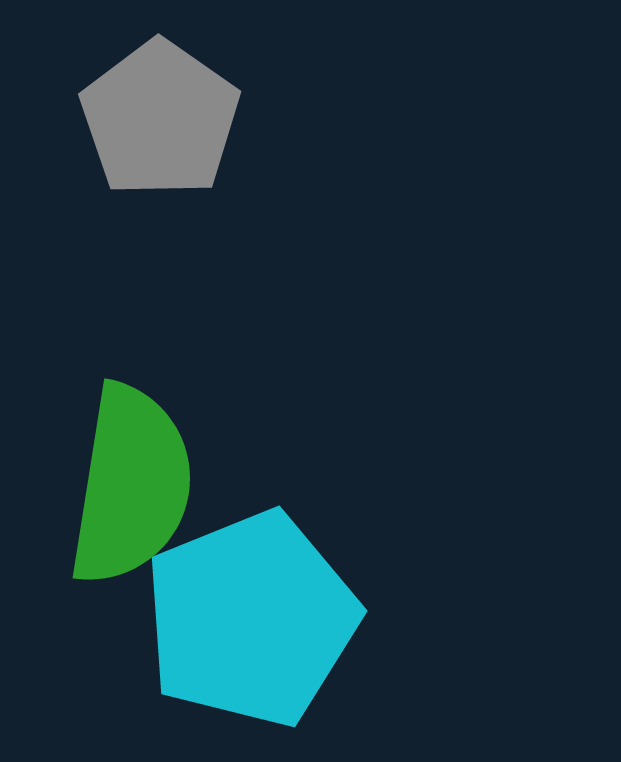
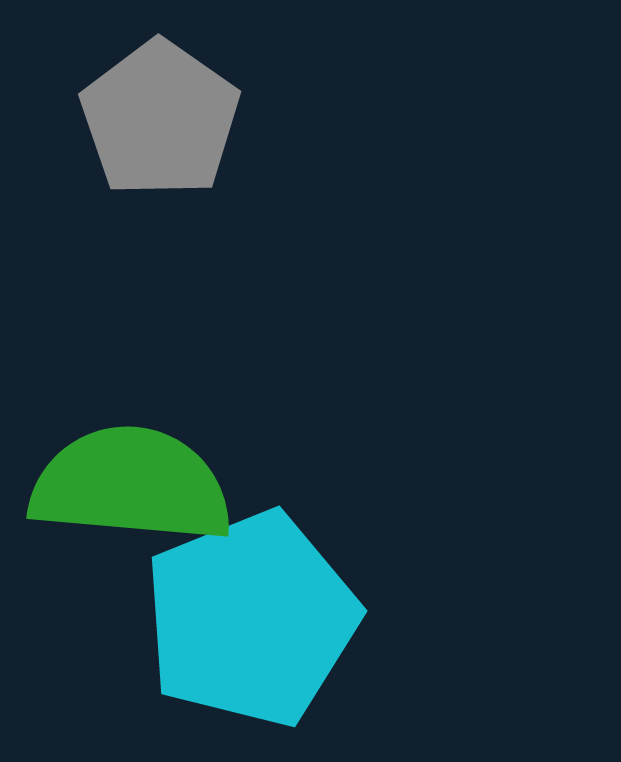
green semicircle: rotated 94 degrees counterclockwise
